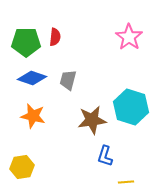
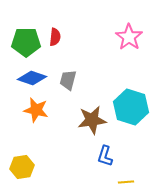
orange star: moved 3 px right, 6 px up
